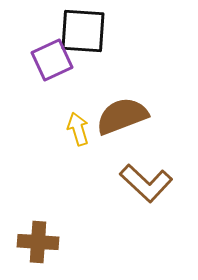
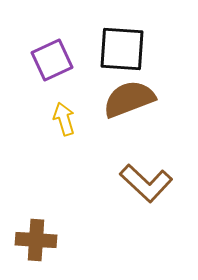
black square: moved 39 px right, 18 px down
brown semicircle: moved 7 px right, 17 px up
yellow arrow: moved 14 px left, 10 px up
brown cross: moved 2 px left, 2 px up
